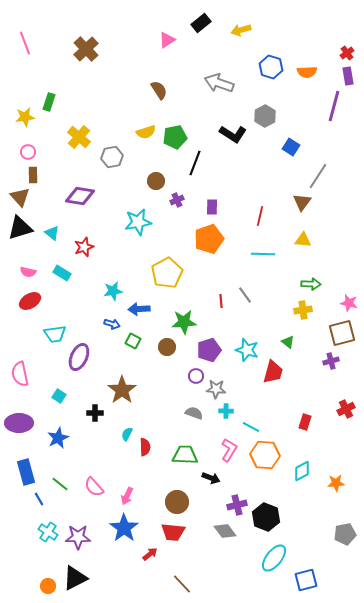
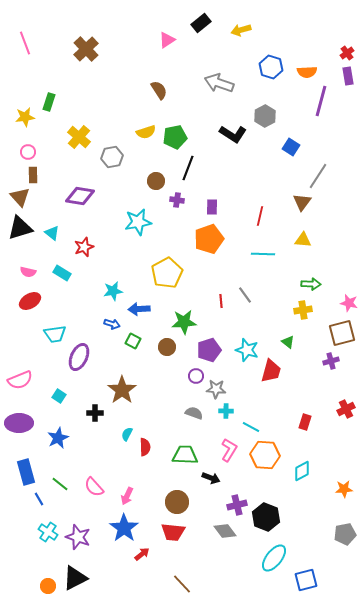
purple line at (334, 106): moved 13 px left, 5 px up
black line at (195, 163): moved 7 px left, 5 px down
purple cross at (177, 200): rotated 32 degrees clockwise
red trapezoid at (273, 372): moved 2 px left, 1 px up
pink semicircle at (20, 374): moved 6 px down; rotated 100 degrees counterclockwise
orange star at (336, 483): moved 8 px right, 6 px down
purple star at (78, 537): rotated 20 degrees clockwise
red arrow at (150, 554): moved 8 px left
